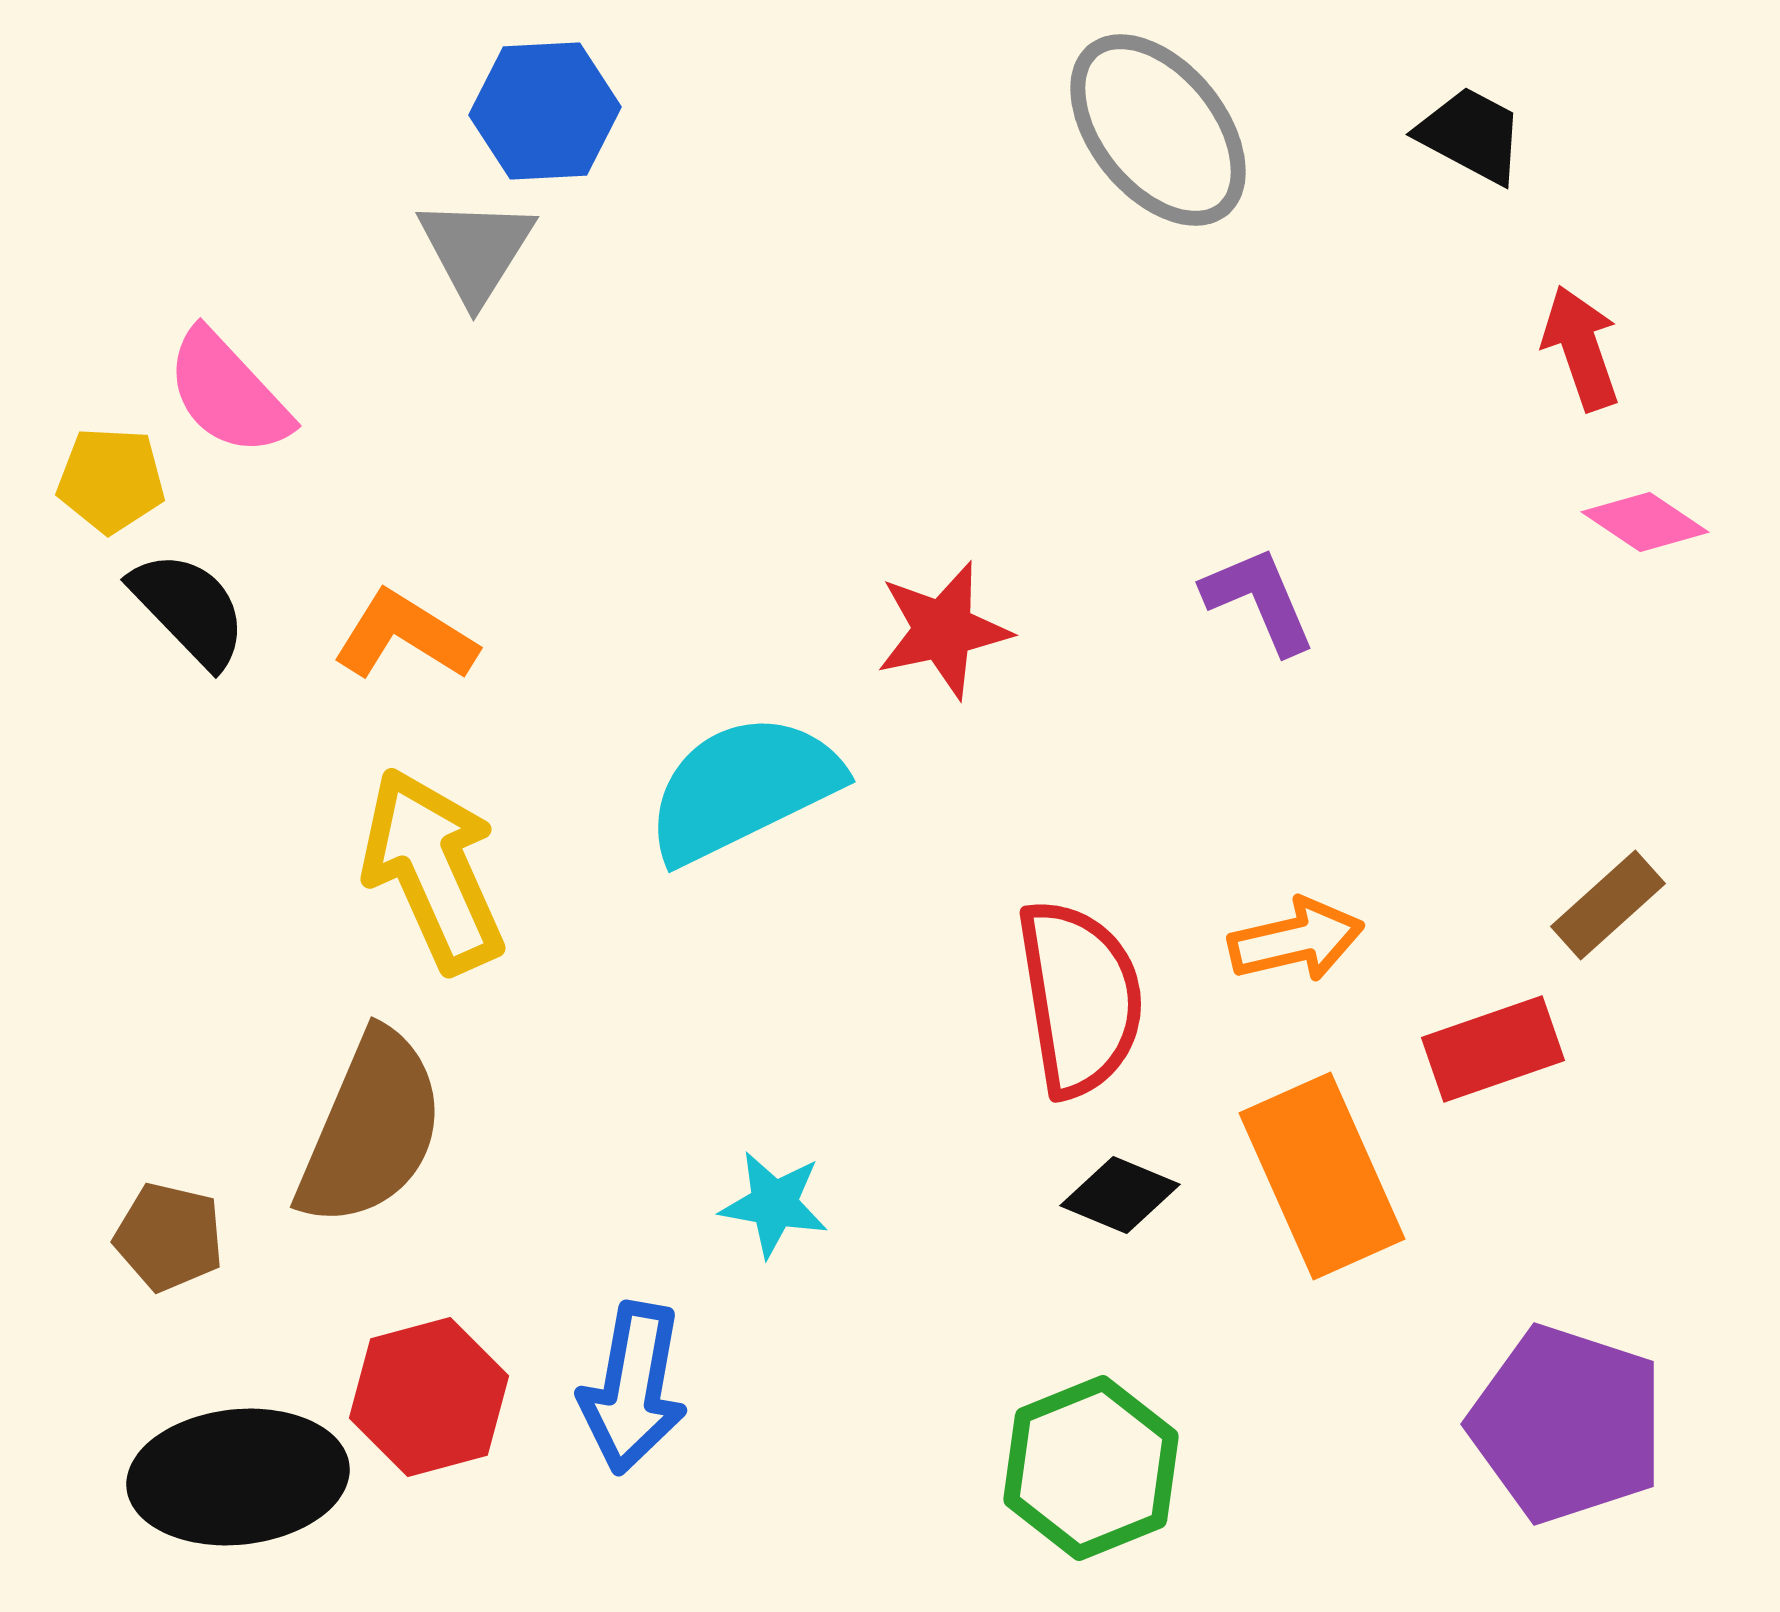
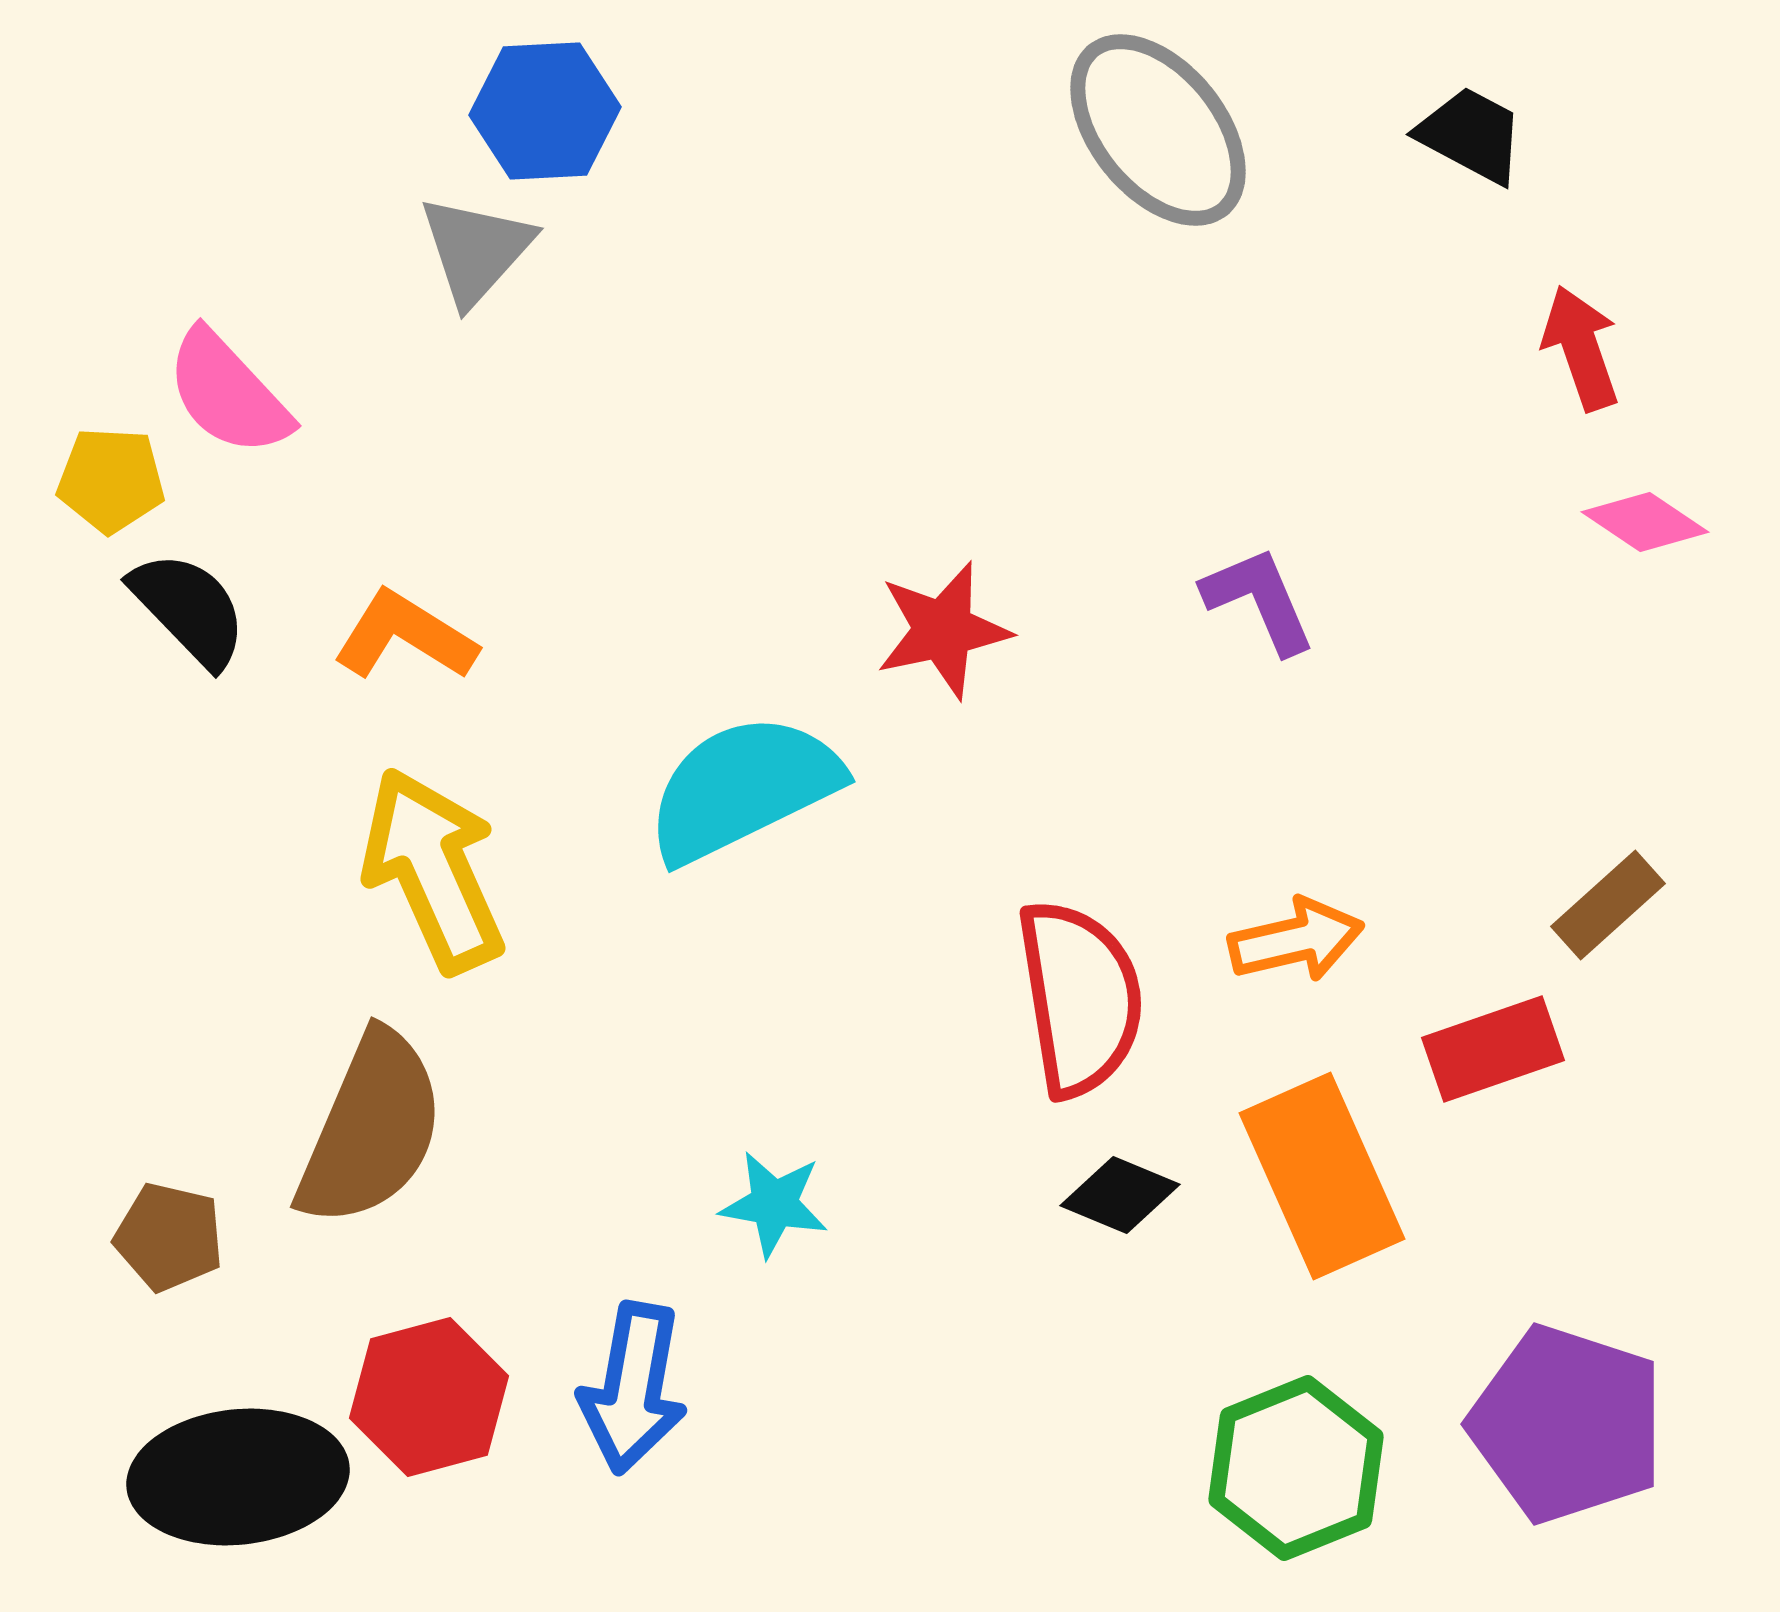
gray triangle: rotated 10 degrees clockwise
green hexagon: moved 205 px right
